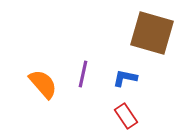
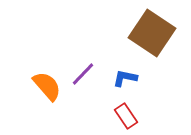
brown square: rotated 18 degrees clockwise
purple line: rotated 32 degrees clockwise
orange semicircle: moved 4 px right, 2 px down
